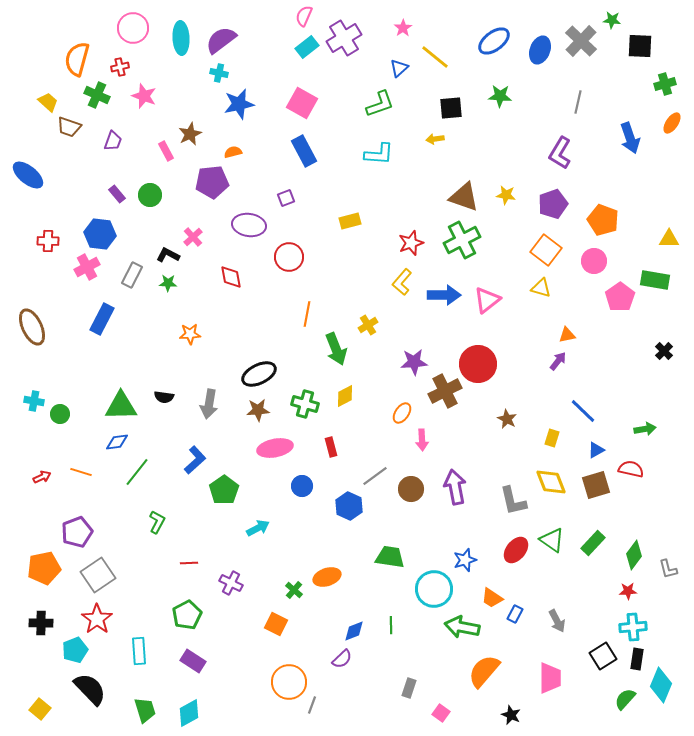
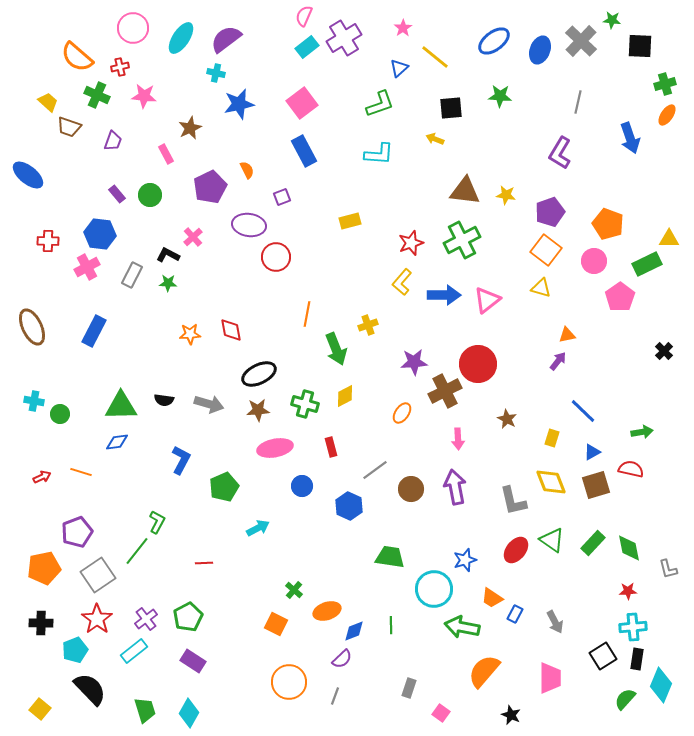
cyan ellipse at (181, 38): rotated 36 degrees clockwise
purple semicircle at (221, 40): moved 5 px right, 1 px up
orange semicircle at (77, 59): moved 2 px up; rotated 64 degrees counterclockwise
cyan cross at (219, 73): moved 3 px left
pink star at (144, 96): rotated 15 degrees counterclockwise
pink square at (302, 103): rotated 24 degrees clockwise
orange ellipse at (672, 123): moved 5 px left, 8 px up
brown star at (190, 134): moved 6 px up
yellow arrow at (435, 139): rotated 30 degrees clockwise
pink rectangle at (166, 151): moved 3 px down
orange semicircle at (233, 152): moved 14 px right, 18 px down; rotated 78 degrees clockwise
purple pentagon at (212, 182): moved 2 px left, 5 px down; rotated 20 degrees counterclockwise
brown triangle at (464, 197): moved 1 px right, 6 px up; rotated 12 degrees counterclockwise
purple square at (286, 198): moved 4 px left, 1 px up
purple pentagon at (553, 204): moved 3 px left, 8 px down
orange pentagon at (603, 220): moved 5 px right, 4 px down
red circle at (289, 257): moved 13 px left
red diamond at (231, 277): moved 53 px down
green rectangle at (655, 280): moved 8 px left, 16 px up; rotated 36 degrees counterclockwise
blue rectangle at (102, 319): moved 8 px left, 12 px down
yellow cross at (368, 325): rotated 12 degrees clockwise
black semicircle at (164, 397): moved 3 px down
gray arrow at (209, 404): rotated 84 degrees counterclockwise
green arrow at (645, 429): moved 3 px left, 3 px down
pink arrow at (422, 440): moved 36 px right, 1 px up
blue triangle at (596, 450): moved 4 px left, 2 px down
blue L-shape at (195, 460): moved 14 px left; rotated 20 degrees counterclockwise
green line at (137, 472): moved 79 px down
gray line at (375, 476): moved 6 px up
green pentagon at (224, 490): moved 3 px up; rotated 12 degrees clockwise
green diamond at (634, 555): moved 5 px left, 7 px up; rotated 48 degrees counterclockwise
red line at (189, 563): moved 15 px right
orange ellipse at (327, 577): moved 34 px down
purple cross at (231, 583): moved 85 px left, 36 px down; rotated 25 degrees clockwise
green pentagon at (187, 615): moved 1 px right, 2 px down
gray arrow at (557, 621): moved 2 px left, 1 px down
cyan rectangle at (139, 651): moved 5 px left; rotated 56 degrees clockwise
gray line at (312, 705): moved 23 px right, 9 px up
cyan diamond at (189, 713): rotated 32 degrees counterclockwise
